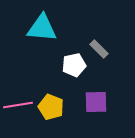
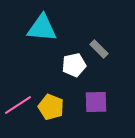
pink line: rotated 24 degrees counterclockwise
